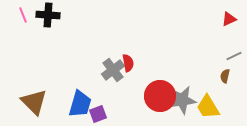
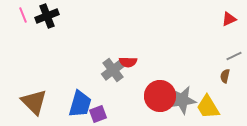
black cross: moved 1 px left, 1 px down; rotated 25 degrees counterclockwise
red semicircle: moved 1 px up; rotated 102 degrees clockwise
